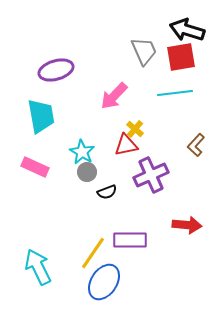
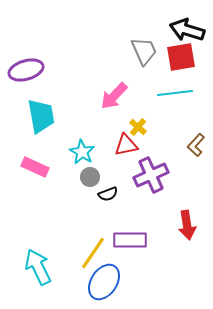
purple ellipse: moved 30 px left
yellow cross: moved 3 px right, 2 px up
gray circle: moved 3 px right, 5 px down
black semicircle: moved 1 px right, 2 px down
red arrow: rotated 76 degrees clockwise
